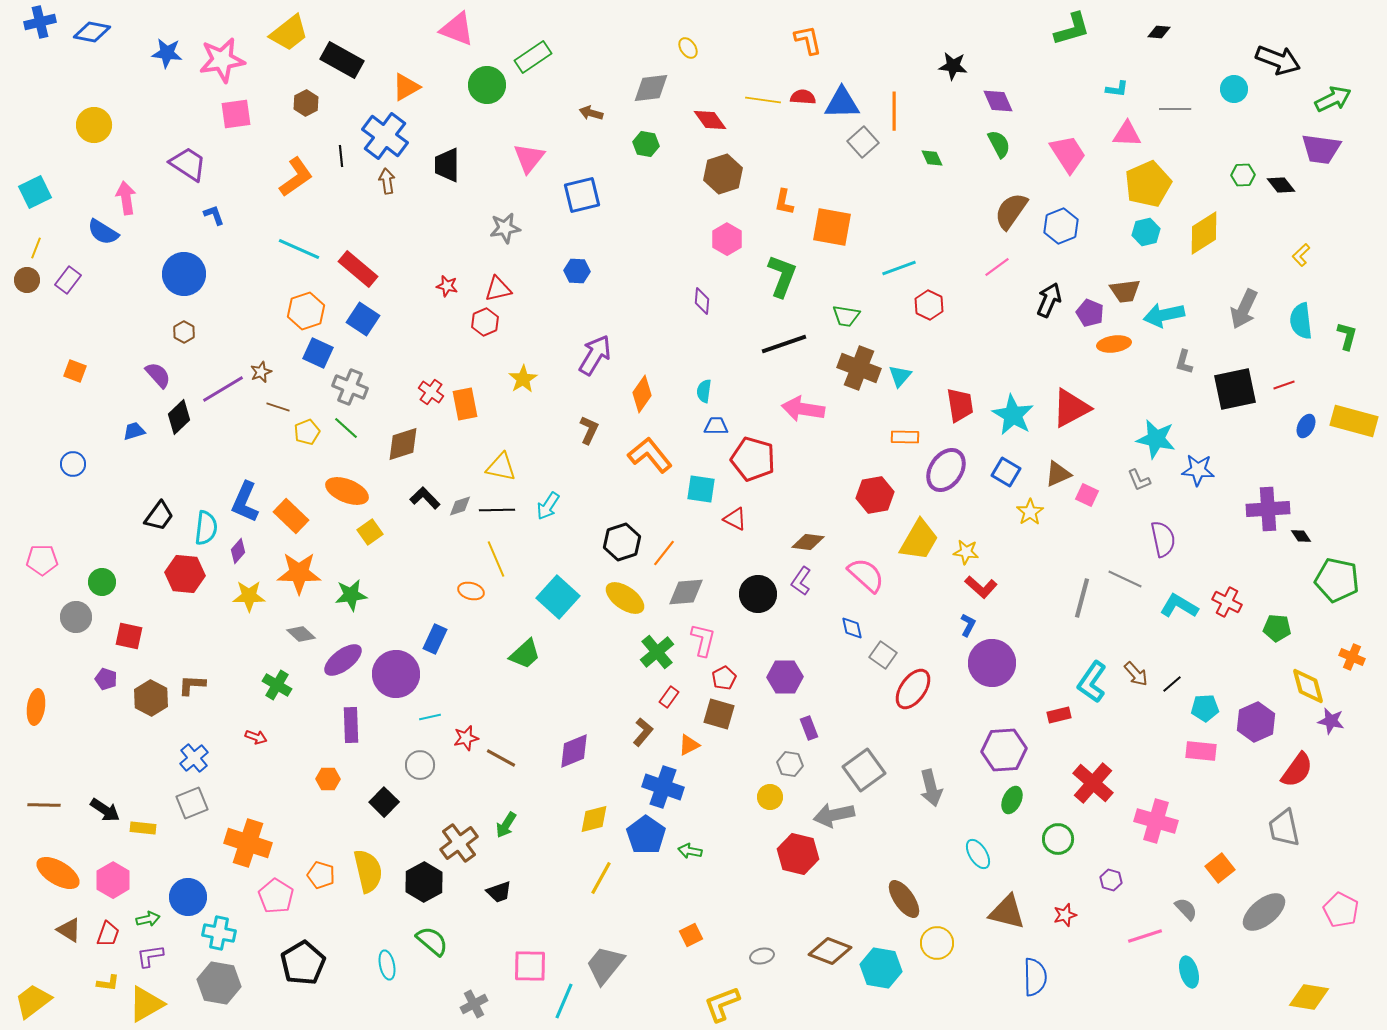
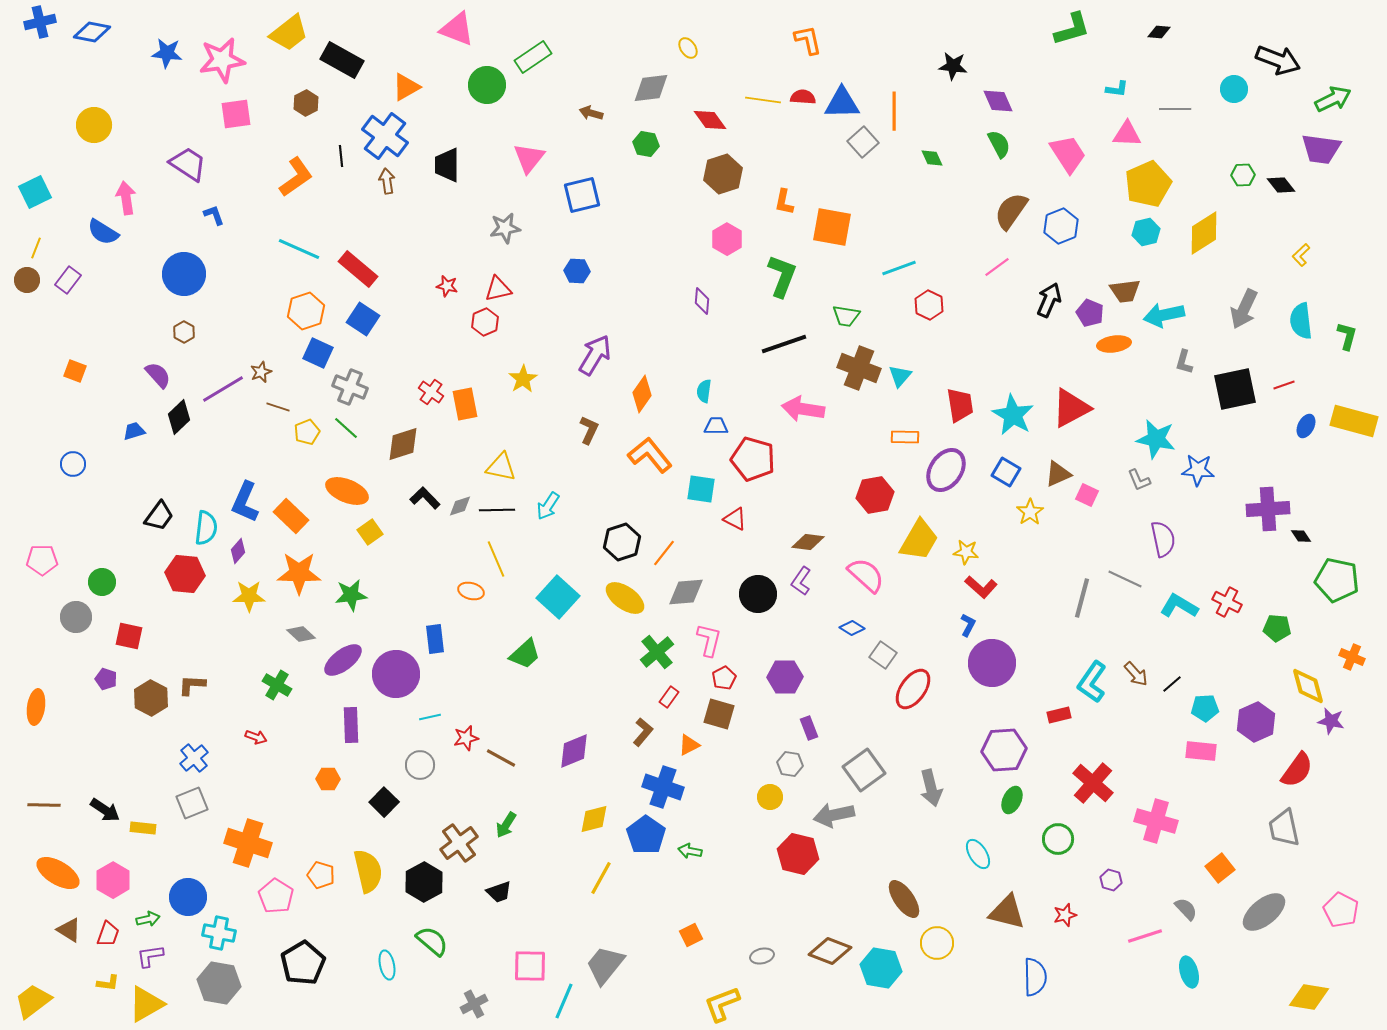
blue diamond at (852, 628): rotated 45 degrees counterclockwise
blue rectangle at (435, 639): rotated 32 degrees counterclockwise
pink L-shape at (703, 640): moved 6 px right
